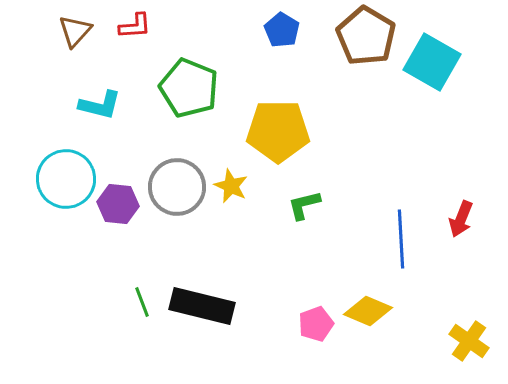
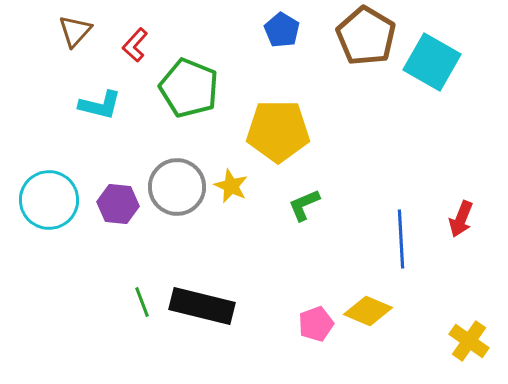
red L-shape: moved 19 px down; rotated 136 degrees clockwise
cyan circle: moved 17 px left, 21 px down
green L-shape: rotated 9 degrees counterclockwise
